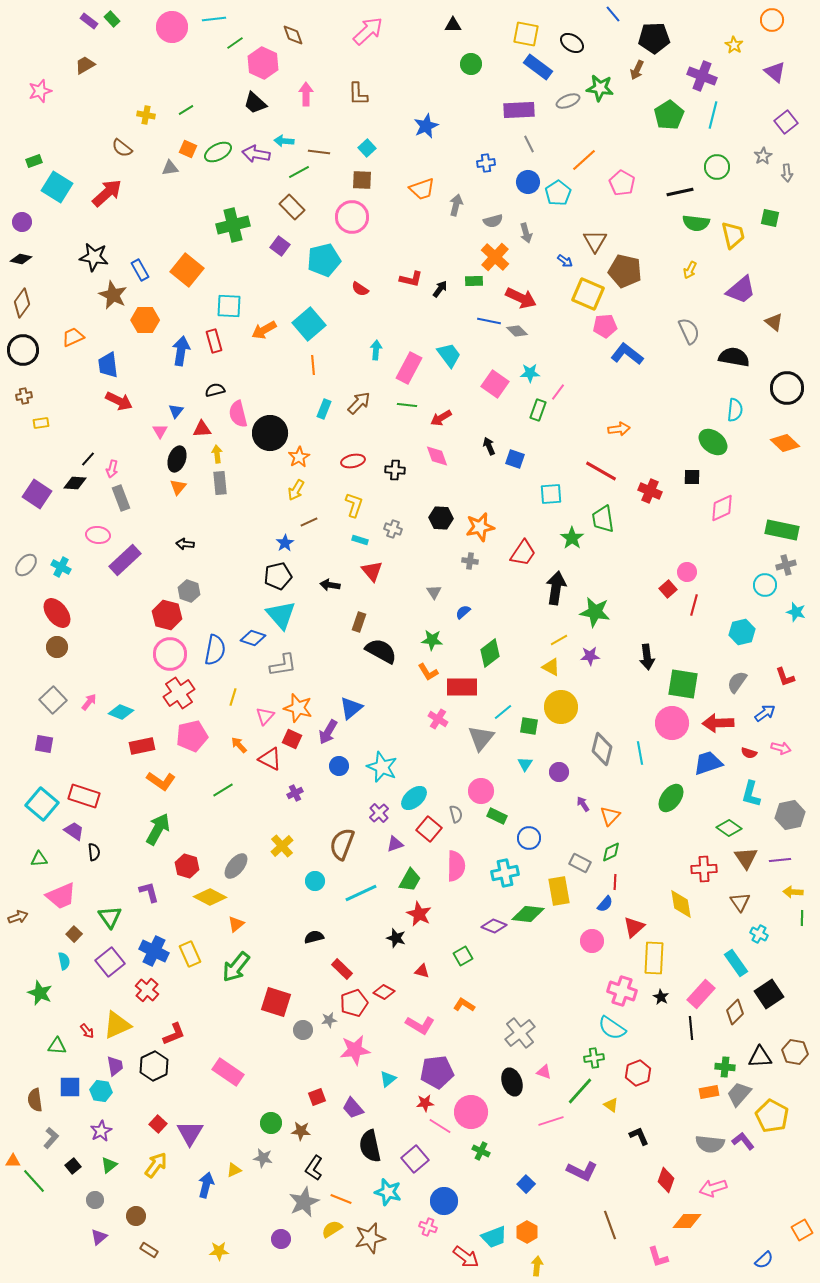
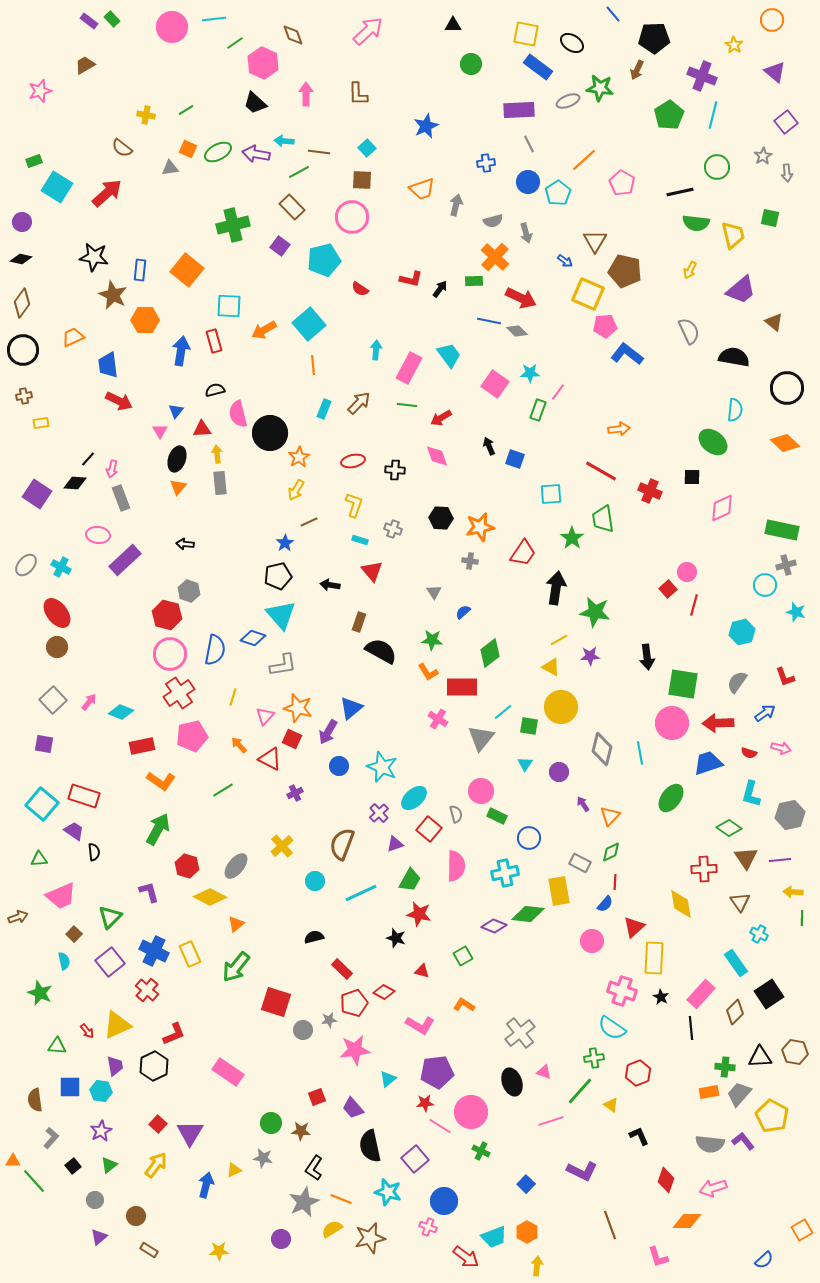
blue rectangle at (140, 270): rotated 35 degrees clockwise
red star at (419, 914): rotated 15 degrees counterclockwise
green triangle at (110, 917): rotated 20 degrees clockwise
